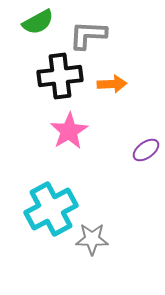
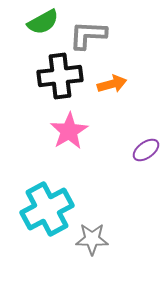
green semicircle: moved 5 px right
orange arrow: rotated 12 degrees counterclockwise
cyan cross: moved 4 px left
